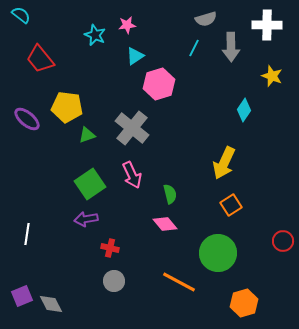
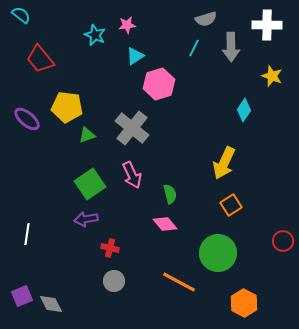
orange hexagon: rotated 16 degrees counterclockwise
